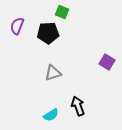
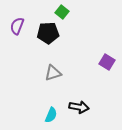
green square: rotated 16 degrees clockwise
black arrow: moved 1 px right, 1 px down; rotated 120 degrees clockwise
cyan semicircle: rotated 35 degrees counterclockwise
